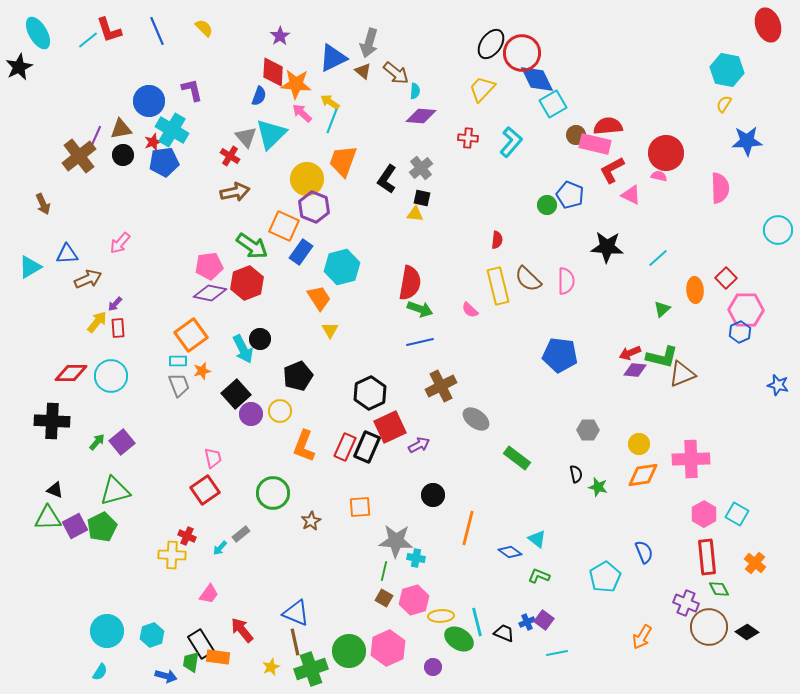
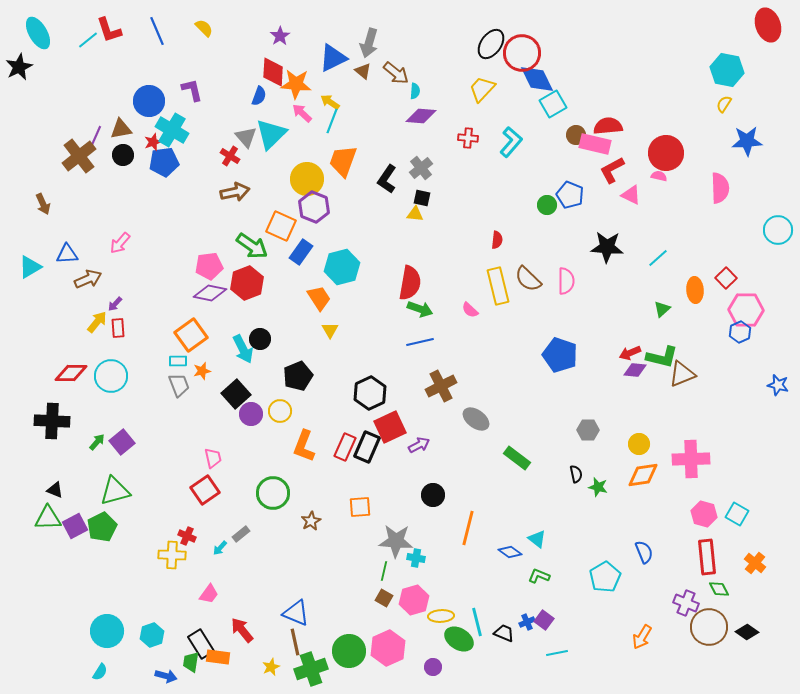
orange square at (284, 226): moved 3 px left
blue pentagon at (560, 355): rotated 12 degrees clockwise
pink hexagon at (704, 514): rotated 15 degrees counterclockwise
